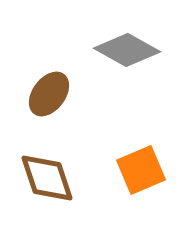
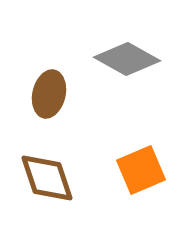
gray diamond: moved 9 px down
brown ellipse: rotated 24 degrees counterclockwise
